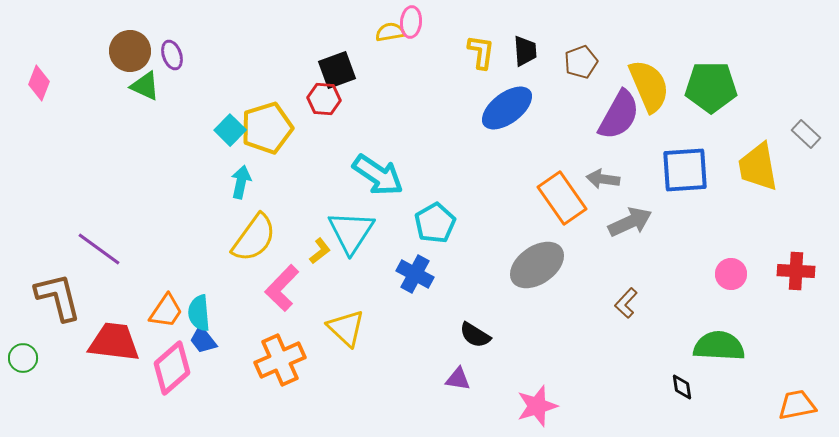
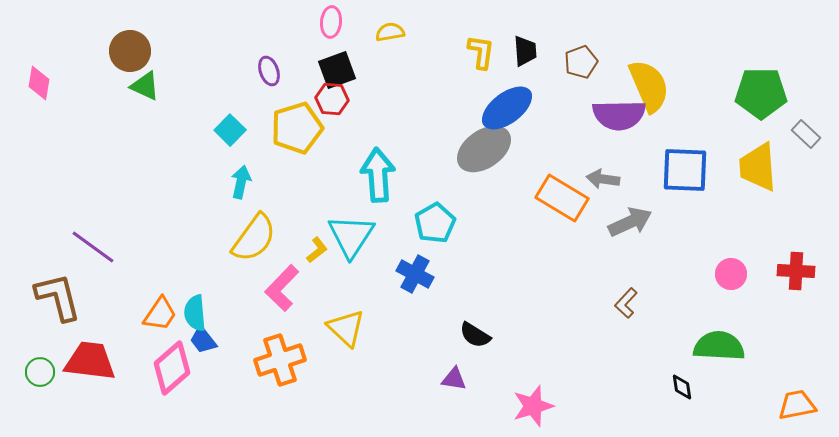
pink ellipse at (411, 22): moved 80 px left
purple ellipse at (172, 55): moved 97 px right, 16 px down
pink diamond at (39, 83): rotated 12 degrees counterclockwise
green pentagon at (711, 87): moved 50 px right, 6 px down
red hexagon at (324, 99): moved 8 px right
purple semicircle at (619, 115): rotated 60 degrees clockwise
yellow pentagon at (267, 128): moved 30 px right
yellow trapezoid at (758, 167): rotated 6 degrees clockwise
blue square at (685, 170): rotated 6 degrees clockwise
cyan arrow at (378, 175): rotated 128 degrees counterclockwise
orange rectangle at (562, 198): rotated 24 degrees counterclockwise
cyan triangle at (351, 232): moved 4 px down
purple line at (99, 249): moved 6 px left, 2 px up
yellow L-shape at (320, 251): moved 3 px left, 1 px up
gray ellipse at (537, 265): moved 53 px left, 116 px up
orange trapezoid at (166, 311): moved 6 px left, 3 px down
cyan semicircle at (199, 313): moved 4 px left
red trapezoid at (114, 342): moved 24 px left, 19 px down
green circle at (23, 358): moved 17 px right, 14 px down
orange cross at (280, 360): rotated 6 degrees clockwise
purple triangle at (458, 379): moved 4 px left
pink star at (537, 406): moved 4 px left
